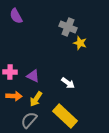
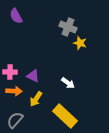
orange arrow: moved 5 px up
gray semicircle: moved 14 px left
